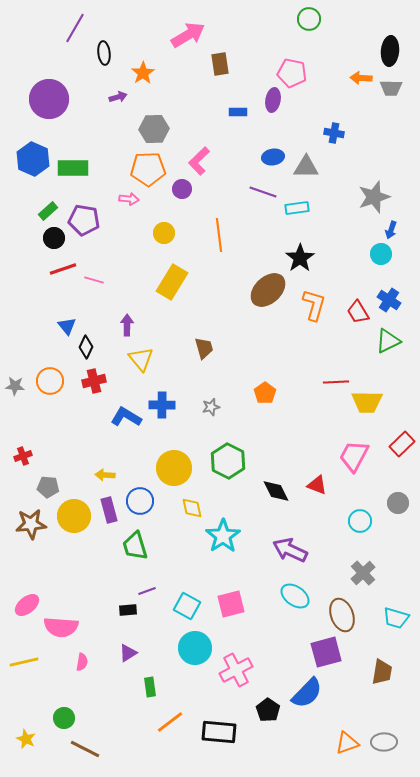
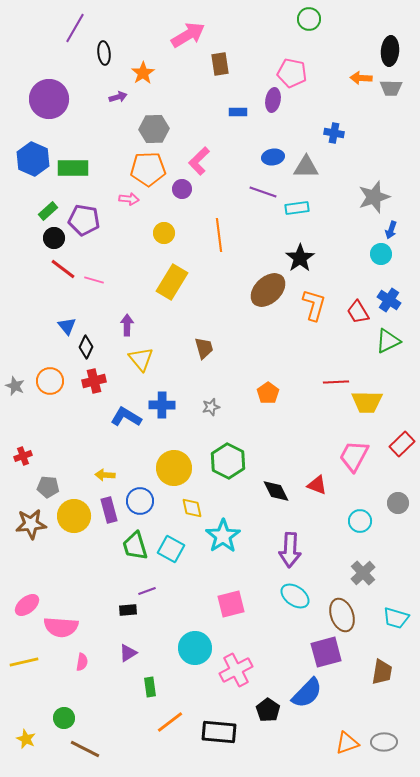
red line at (63, 269): rotated 56 degrees clockwise
gray star at (15, 386): rotated 18 degrees clockwise
orange pentagon at (265, 393): moved 3 px right
purple arrow at (290, 550): rotated 112 degrees counterclockwise
cyan square at (187, 606): moved 16 px left, 57 px up
